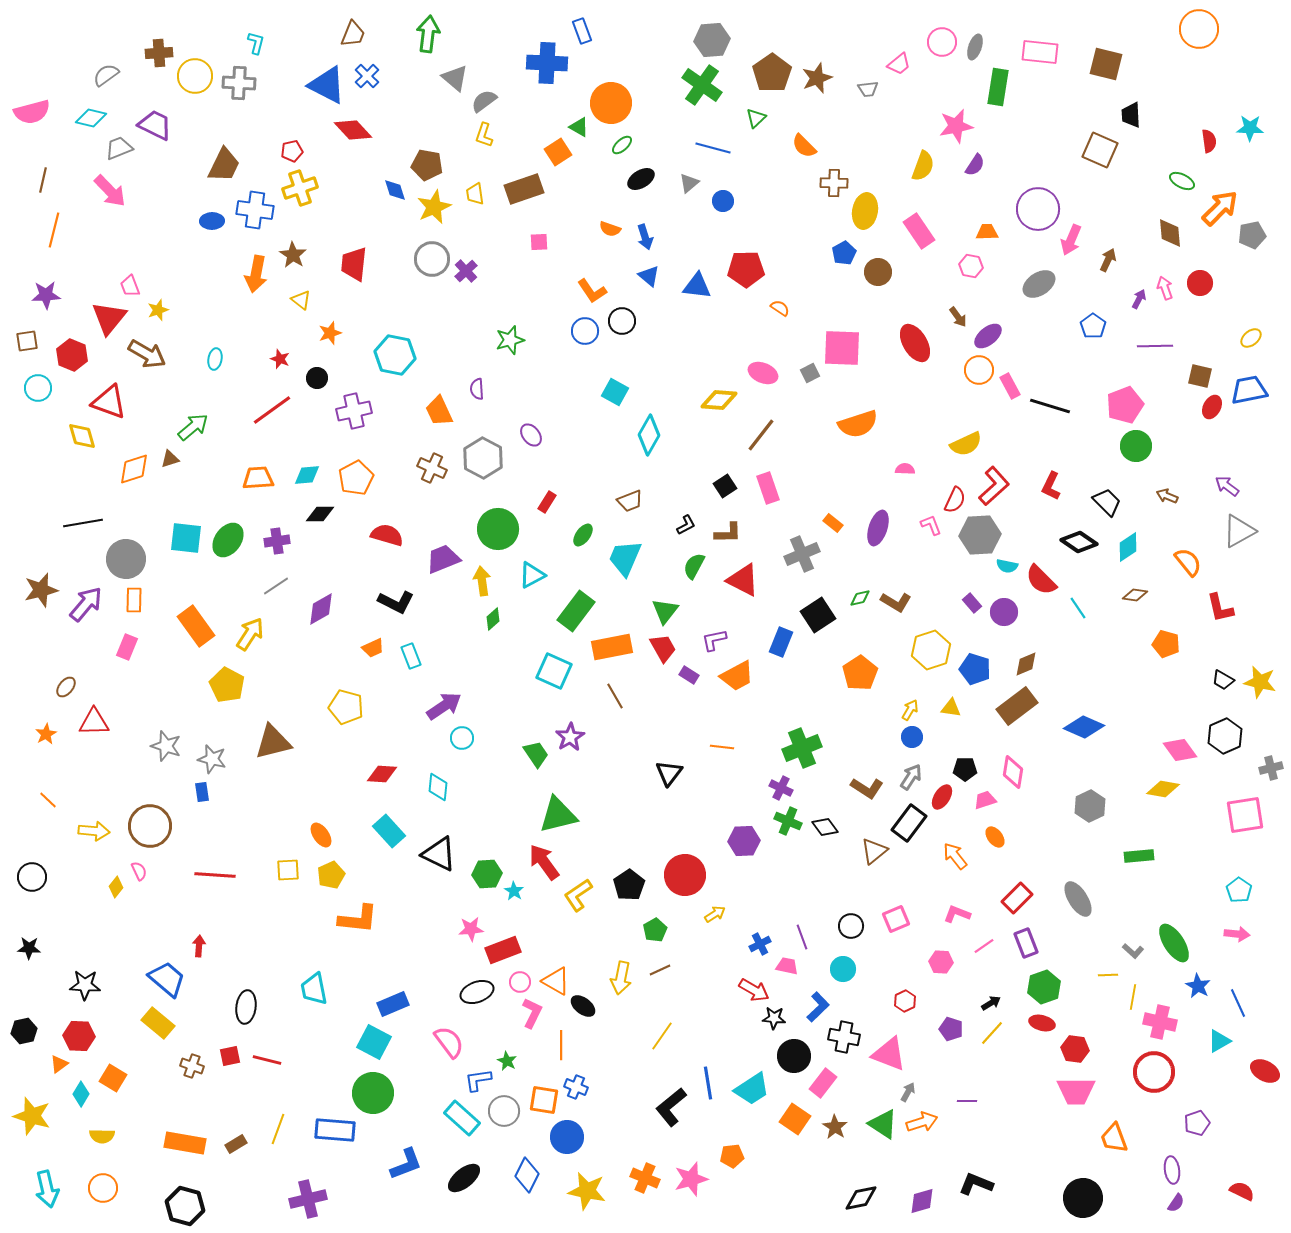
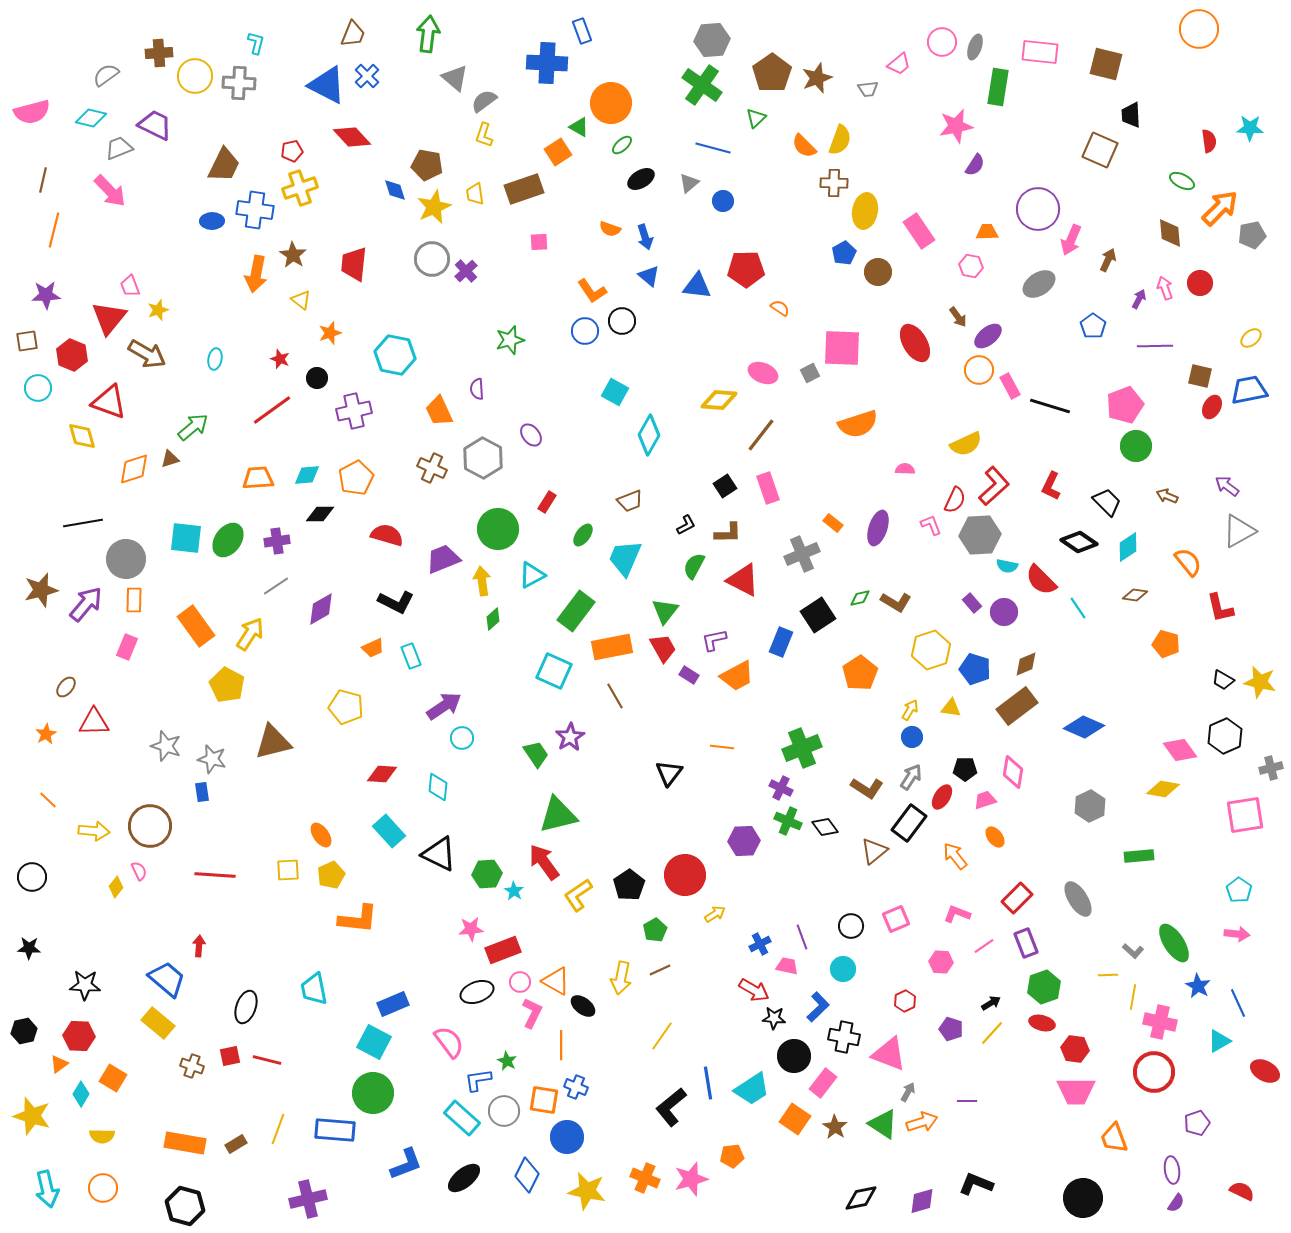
red diamond at (353, 130): moved 1 px left, 7 px down
yellow semicircle at (923, 166): moved 83 px left, 26 px up
black ellipse at (246, 1007): rotated 12 degrees clockwise
